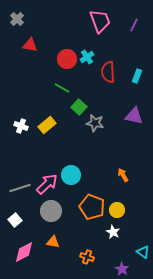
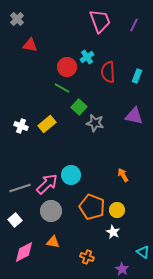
red circle: moved 8 px down
yellow rectangle: moved 1 px up
